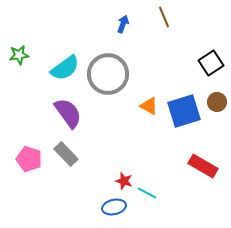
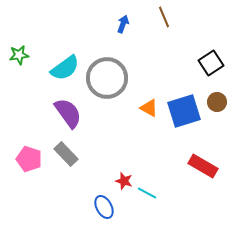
gray circle: moved 1 px left, 4 px down
orange triangle: moved 2 px down
blue ellipse: moved 10 px left; rotated 75 degrees clockwise
